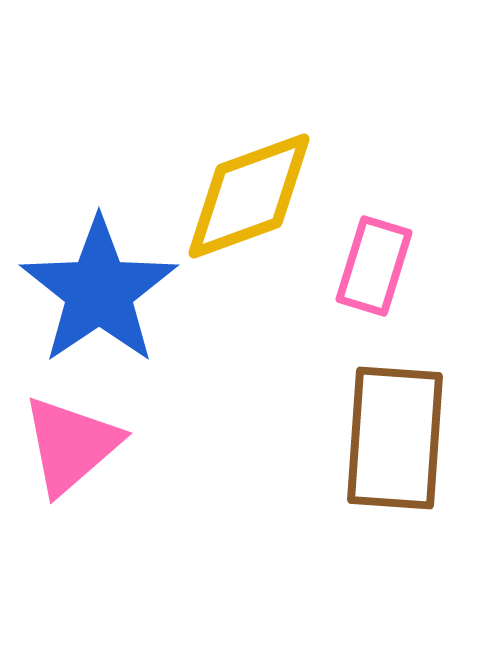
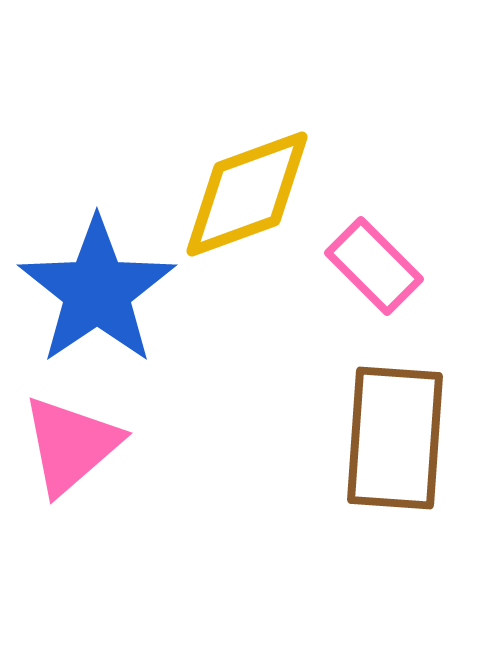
yellow diamond: moved 2 px left, 2 px up
pink rectangle: rotated 62 degrees counterclockwise
blue star: moved 2 px left
